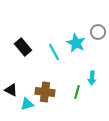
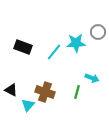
cyan star: rotated 30 degrees counterclockwise
black rectangle: rotated 30 degrees counterclockwise
cyan line: rotated 66 degrees clockwise
cyan arrow: rotated 72 degrees counterclockwise
brown cross: rotated 12 degrees clockwise
cyan triangle: moved 1 px right, 1 px down; rotated 32 degrees counterclockwise
